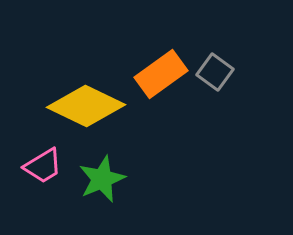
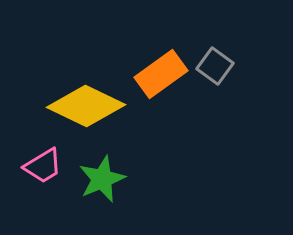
gray square: moved 6 px up
